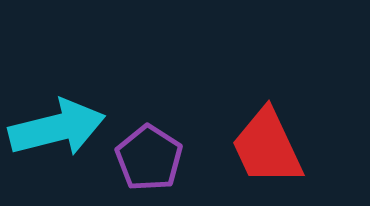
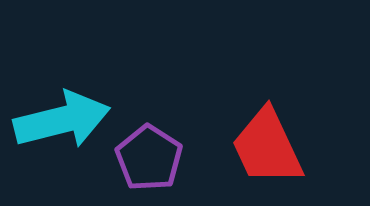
cyan arrow: moved 5 px right, 8 px up
